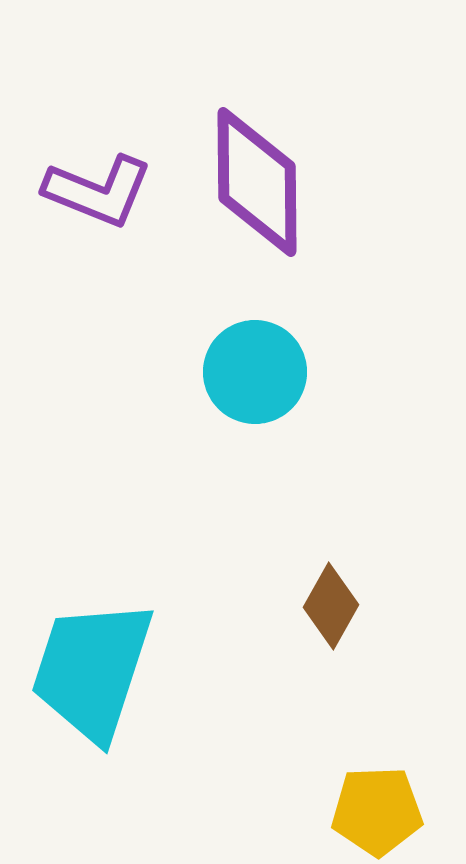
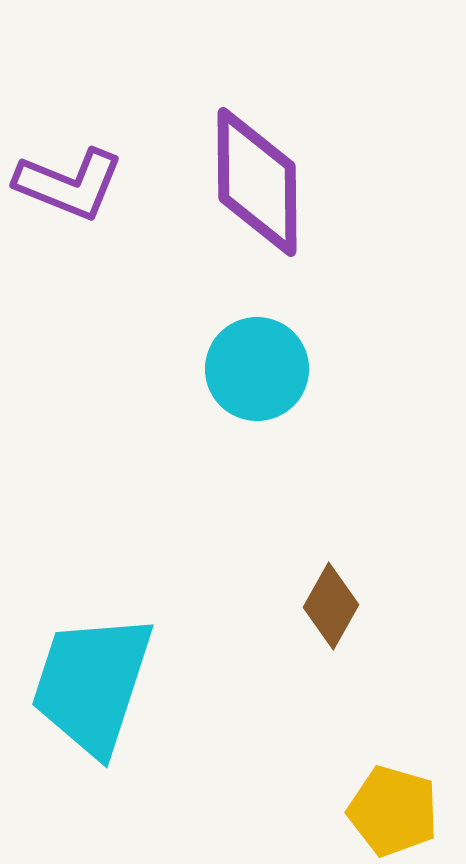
purple L-shape: moved 29 px left, 7 px up
cyan circle: moved 2 px right, 3 px up
cyan trapezoid: moved 14 px down
yellow pentagon: moved 16 px right; rotated 18 degrees clockwise
